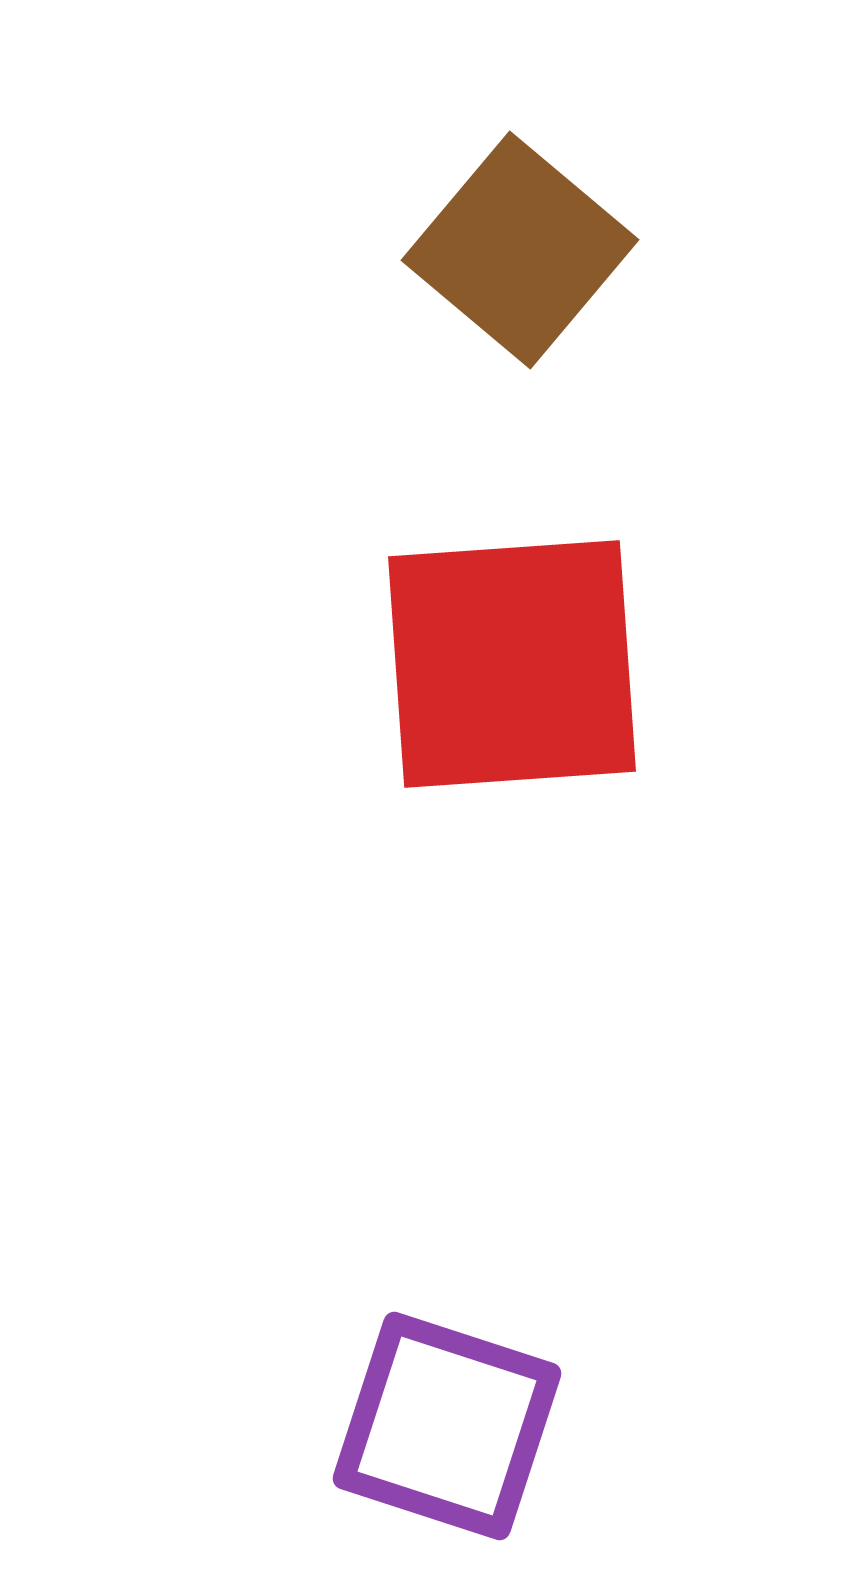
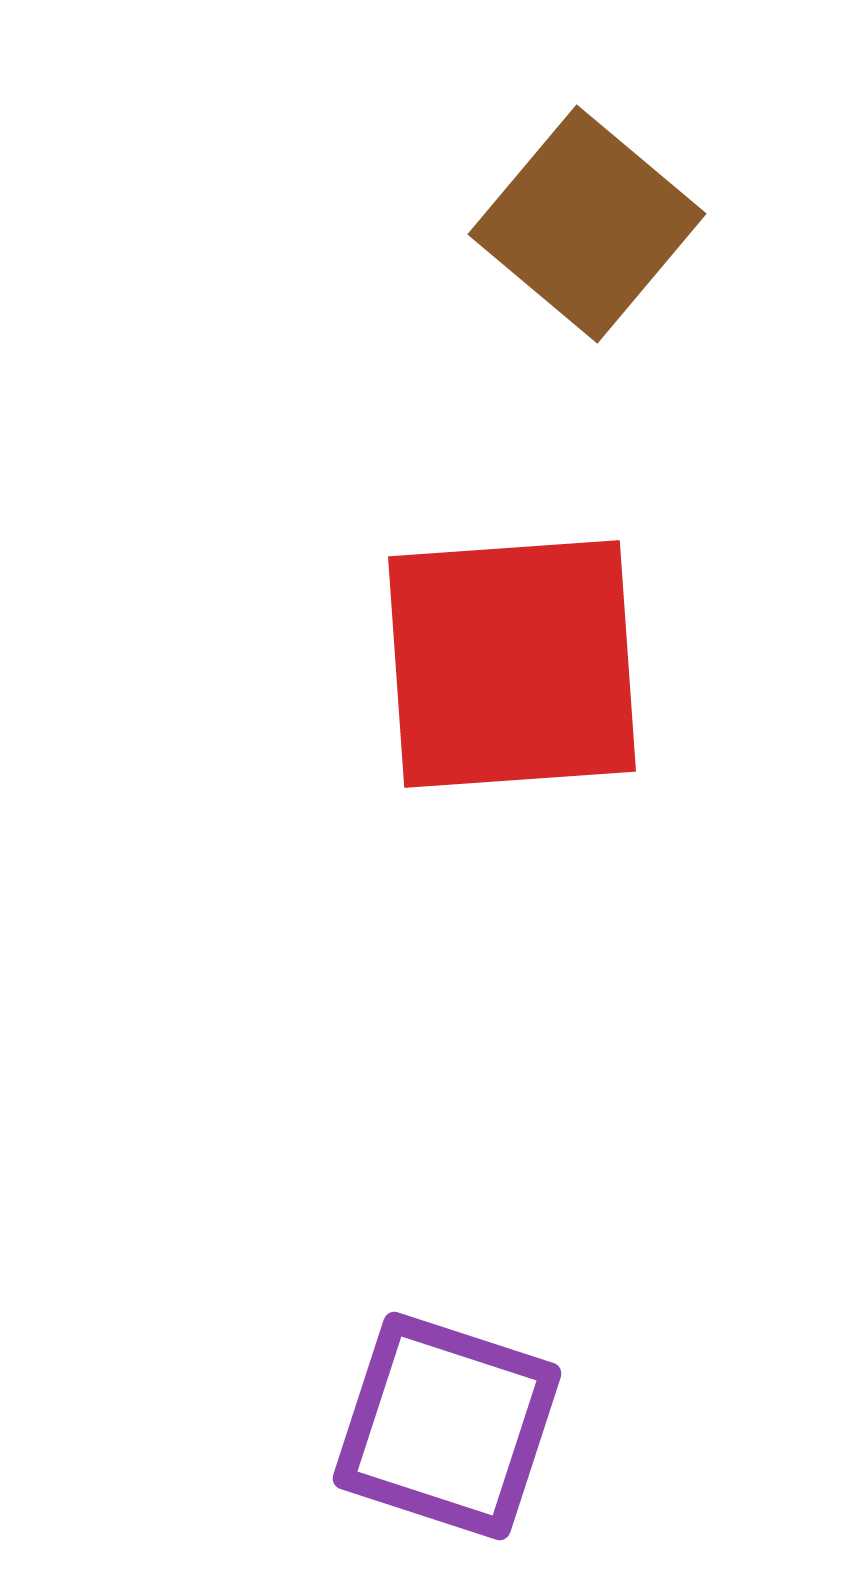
brown square: moved 67 px right, 26 px up
